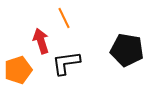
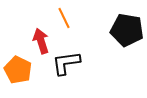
black pentagon: moved 20 px up
orange pentagon: rotated 28 degrees counterclockwise
